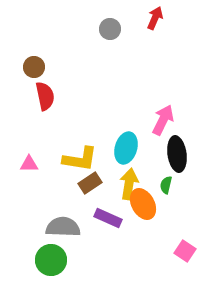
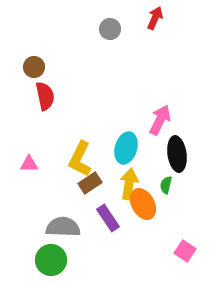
pink arrow: moved 3 px left
yellow L-shape: rotated 108 degrees clockwise
purple rectangle: rotated 32 degrees clockwise
